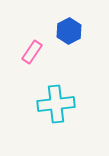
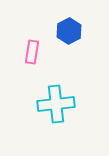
pink rectangle: rotated 25 degrees counterclockwise
